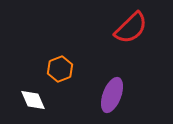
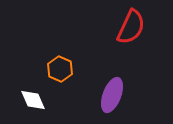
red semicircle: moved 1 px up; rotated 21 degrees counterclockwise
orange hexagon: rotated 15 degrees counterclockwise
